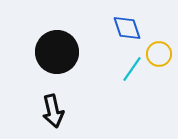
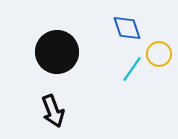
black arrow: rotated 8 degrees counterclockwise
